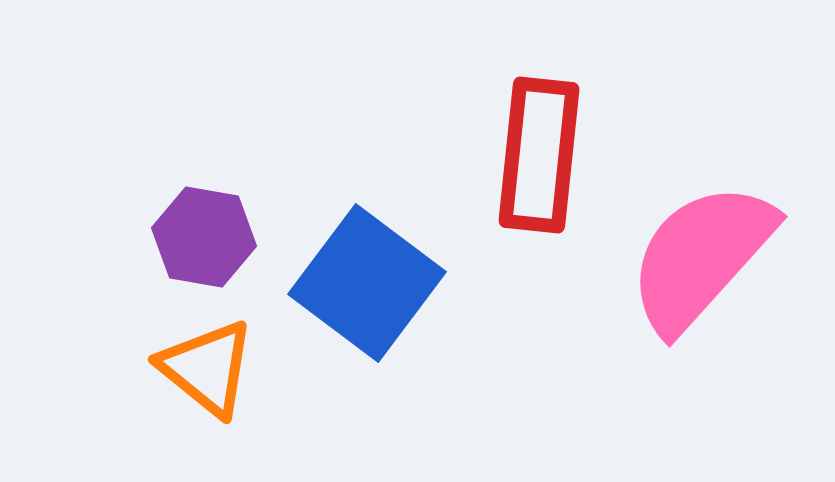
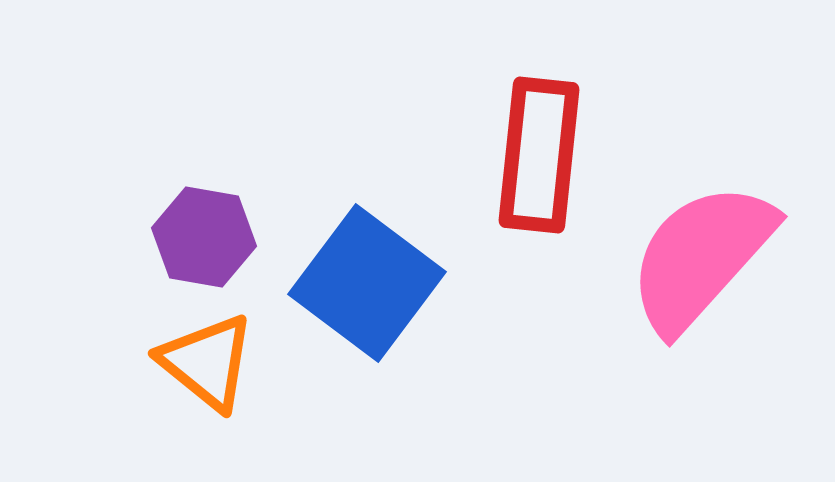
orange triangle: moved 6 px up
